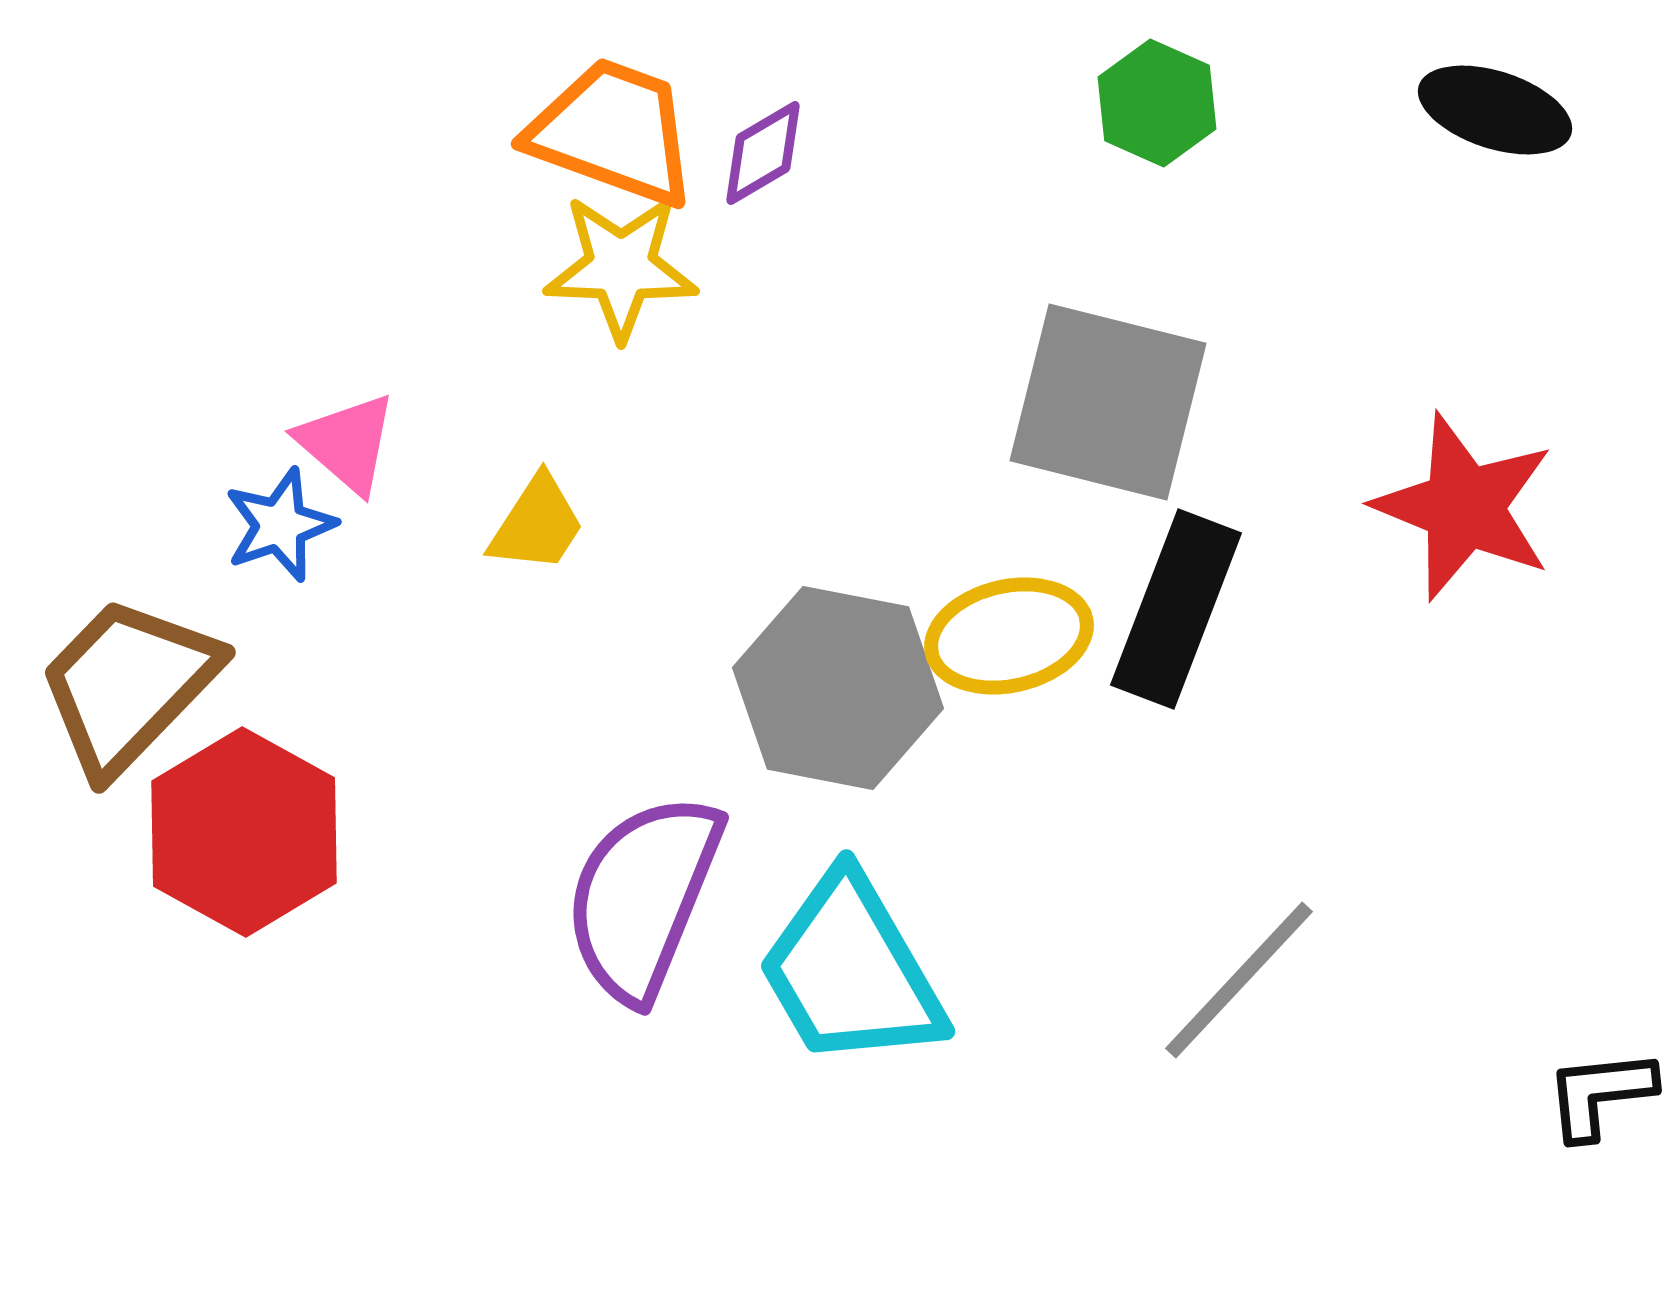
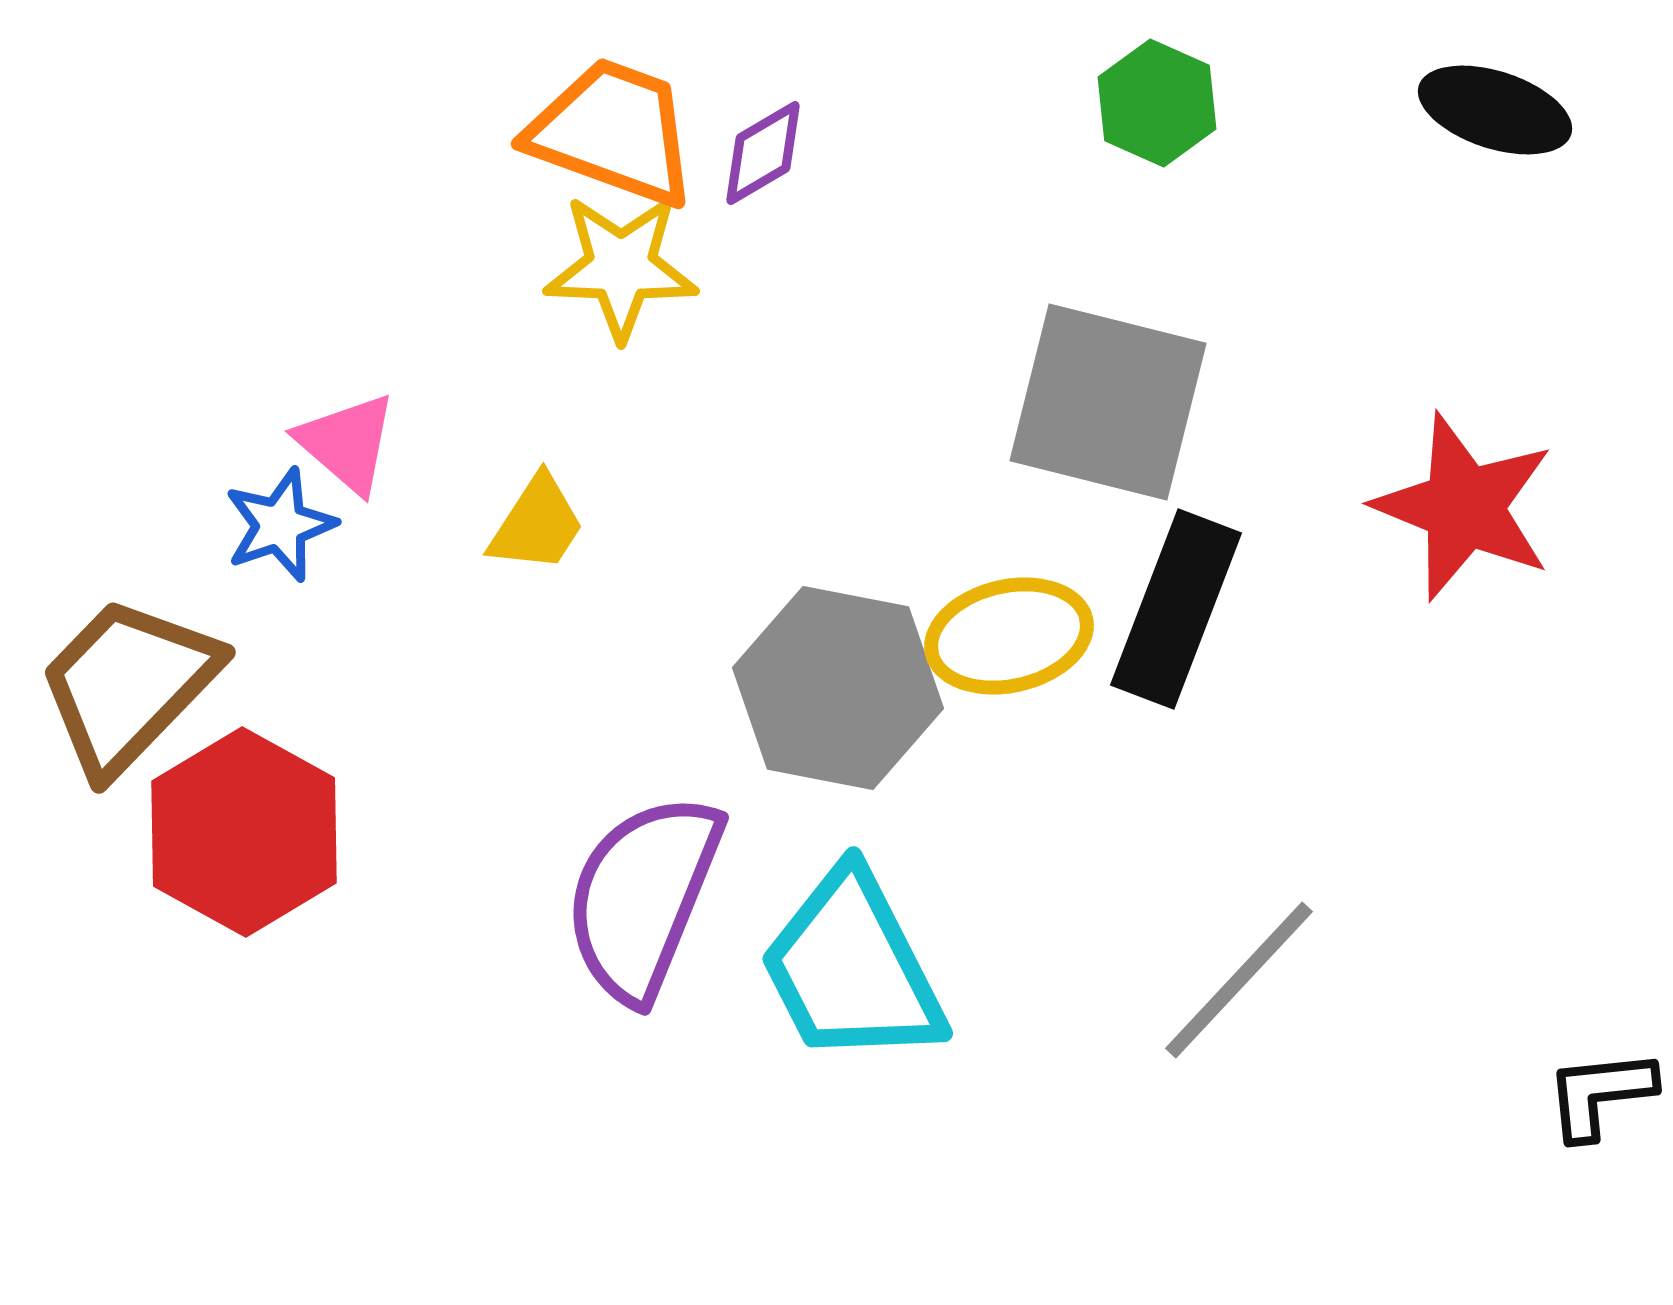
cyan trapezoid: moved 1 px right, 3 px up; rotated 3 degrees clockwise
